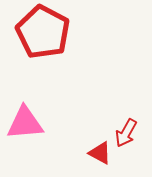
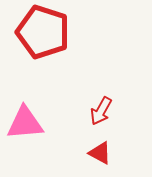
red pentagon: rotated 10 degrees counterclockwise
red arrow: moved 25 px left, 22 px up
